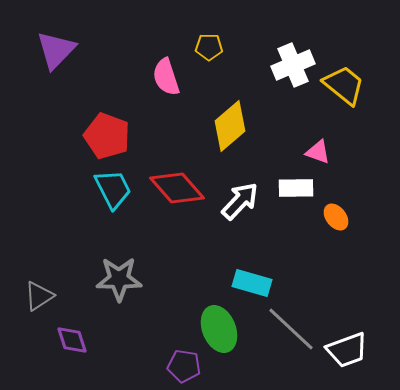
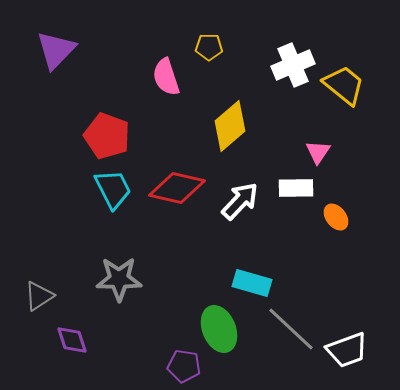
pink triangle: rotated 44 degrees clockwise
red diamond: rotated 36 degrees counterclockwise
